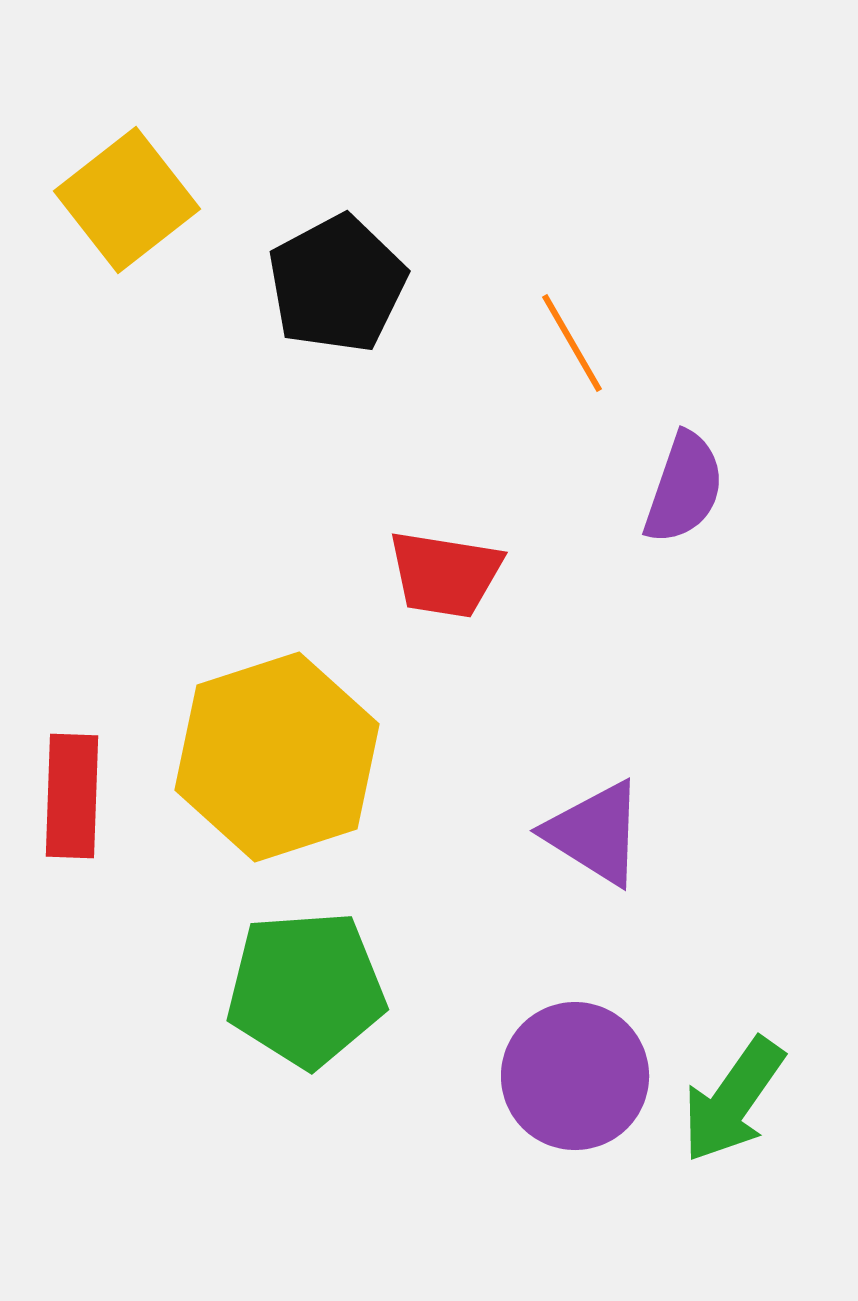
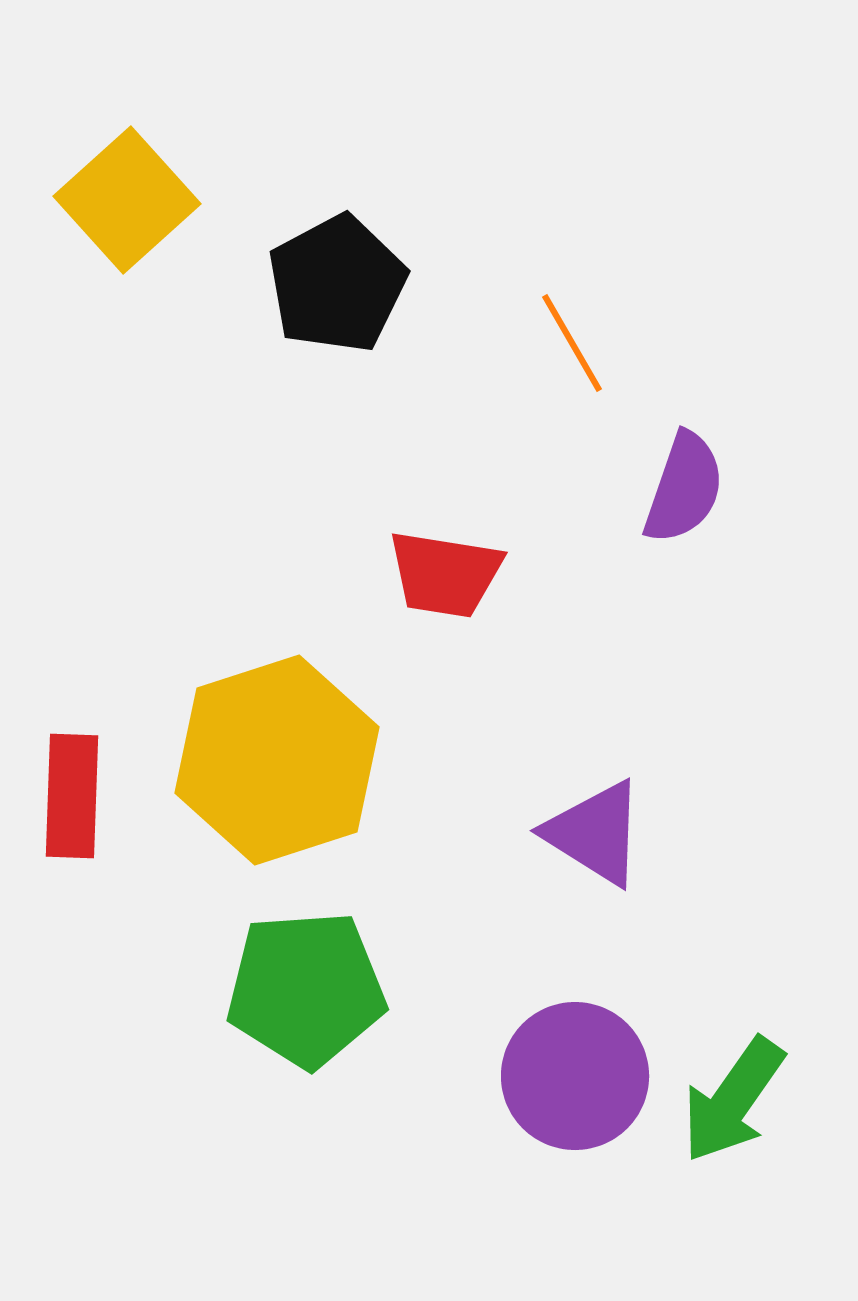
yellow square: rotated 4 degrees counterclockwise
yellow hexagon: moved 3 px down
